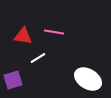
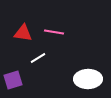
red triangle: moved 3 px up
white ellipse: rotated 32 degrees counterclockwise
